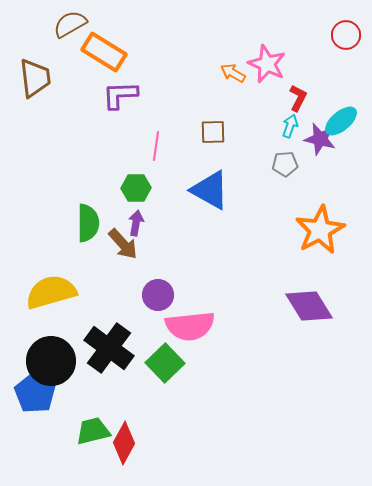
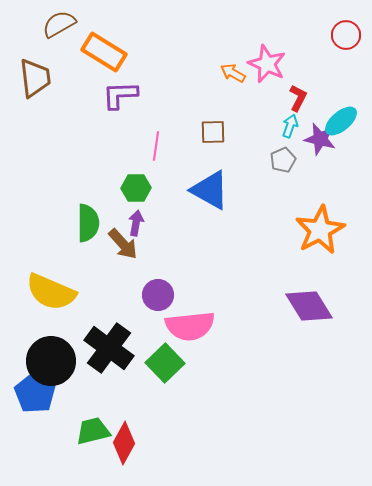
brown semicircle: moved 11 px left
gray pentagon: moved 2 px left, 4 px up; rotated 20 degrees counterclockwise
yellow semicircle: rotated 141 degrees counterclockwise
